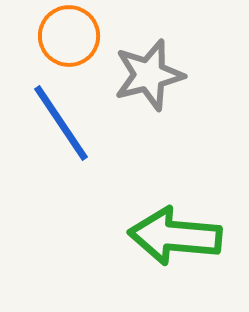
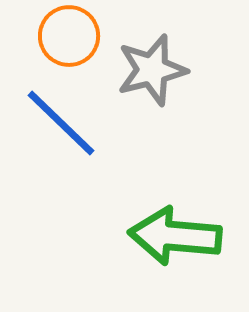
gray star: moved 3 px right, 5 px up
blue line: rotated 12 degrees counterclockwise
